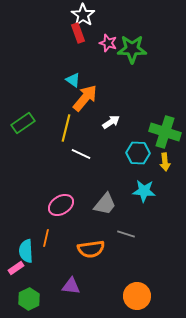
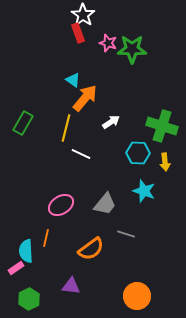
green rectangle: rotated 25 degrees counterclockwise
green cross: moved 3 px left, 6 px up
cyan star: rotated 15 degrees clockwise
orange semicircle: rotated 28 degrees counterclockwise
